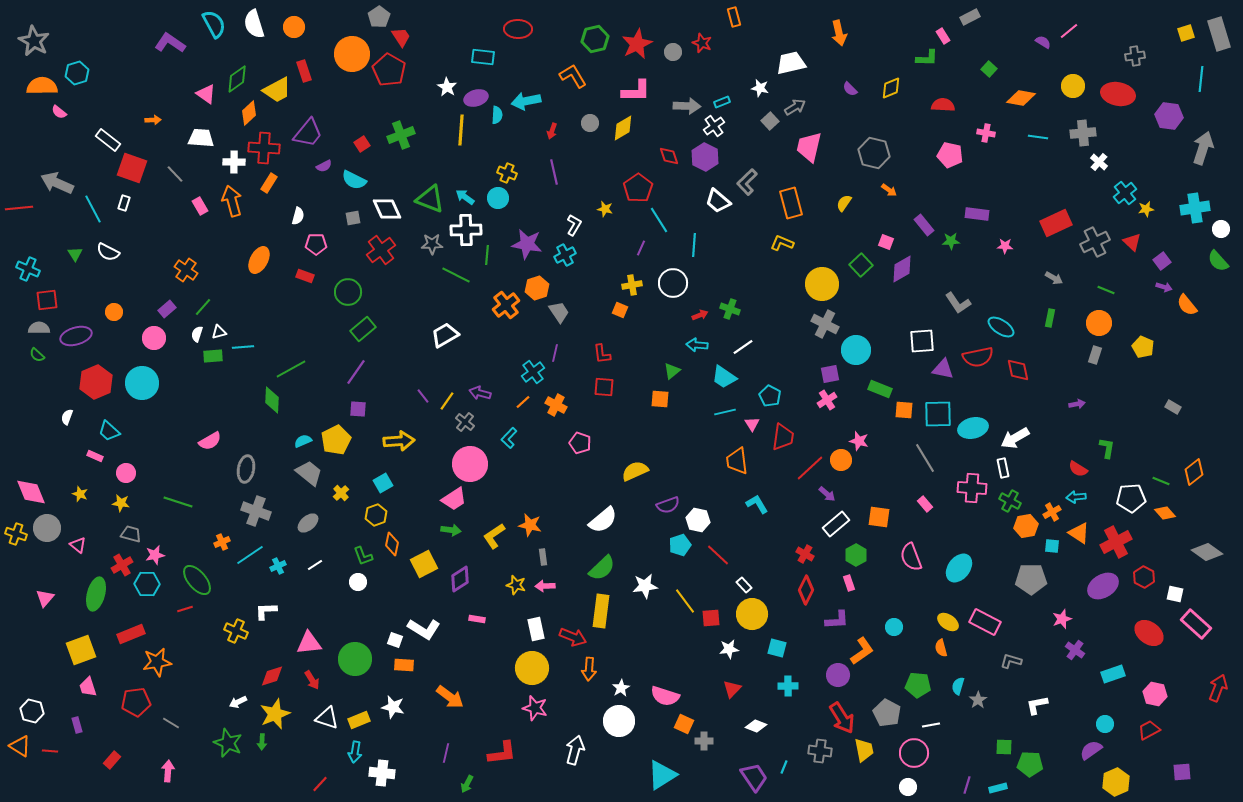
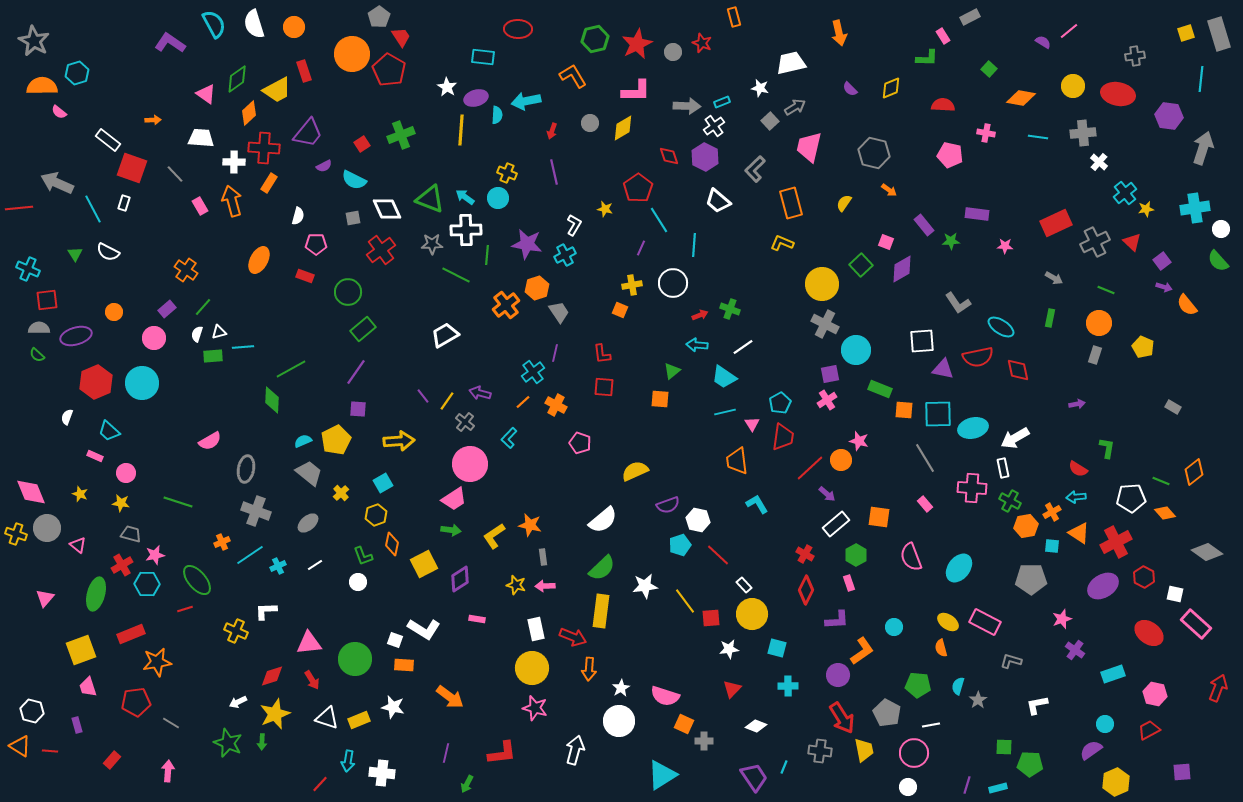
gray L-shape at (747, 182): moved 8 px right, 13 px up
cyan pentagon at (770, 396): moved 10 px right, 7 px down; rotated 15 degrees clockwise
cyan arrow at (355, 752): moved 7 px left, 9 px down
